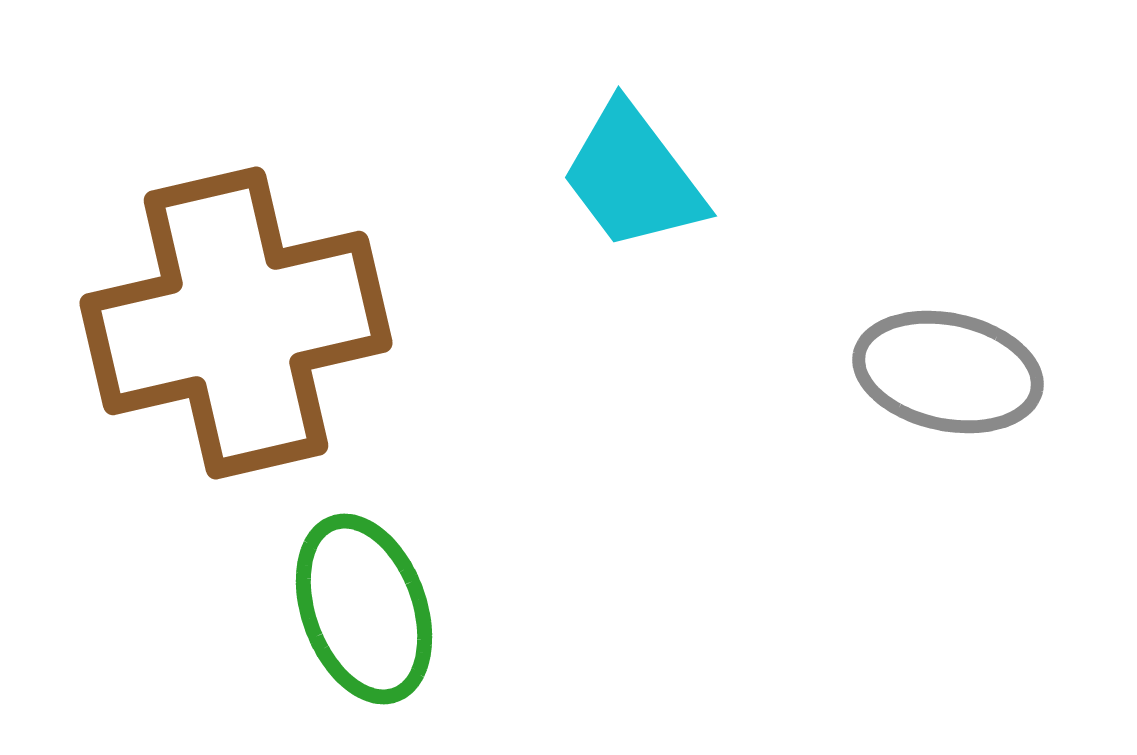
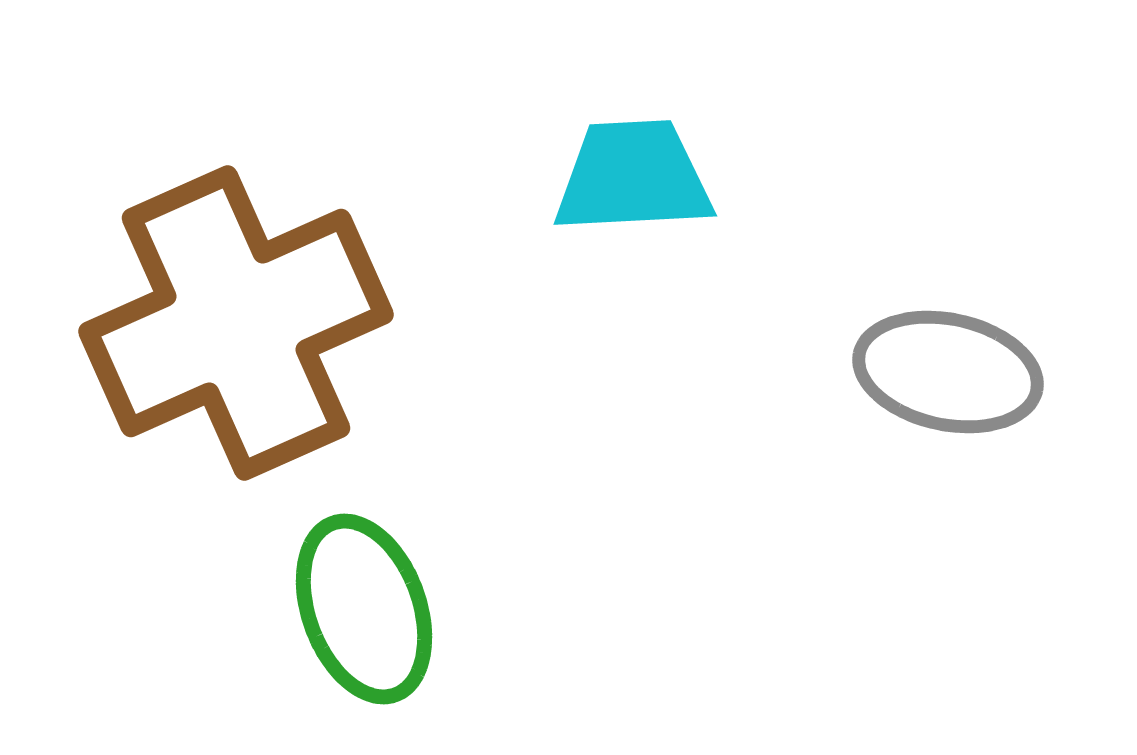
cyan trapezoid: rotated 124 degrees clockwise
brown cross: rotated 11 degrees counterclockwise
